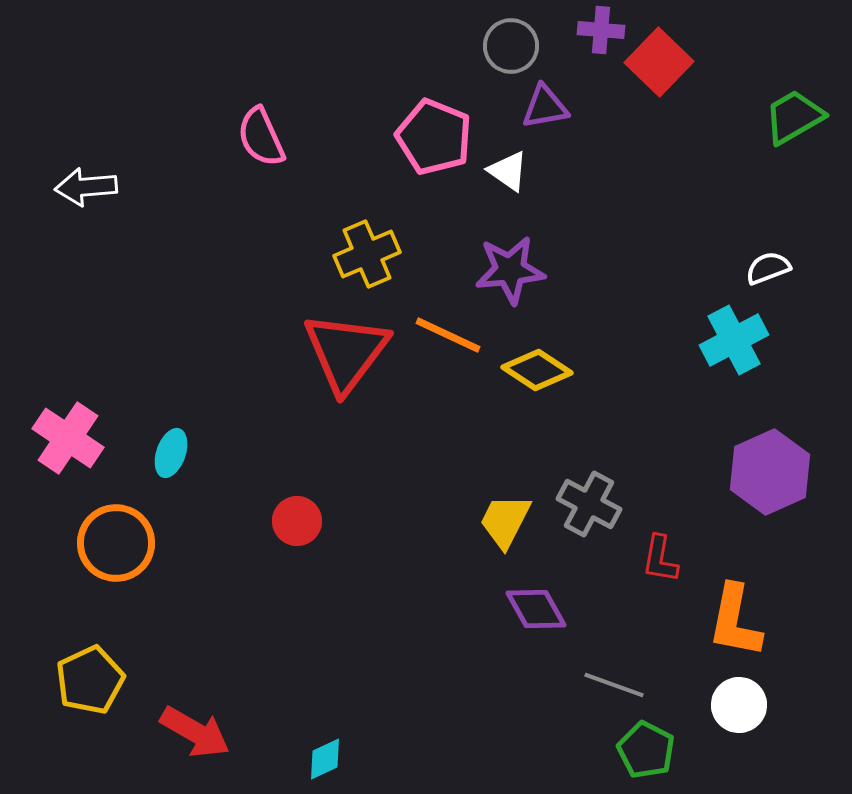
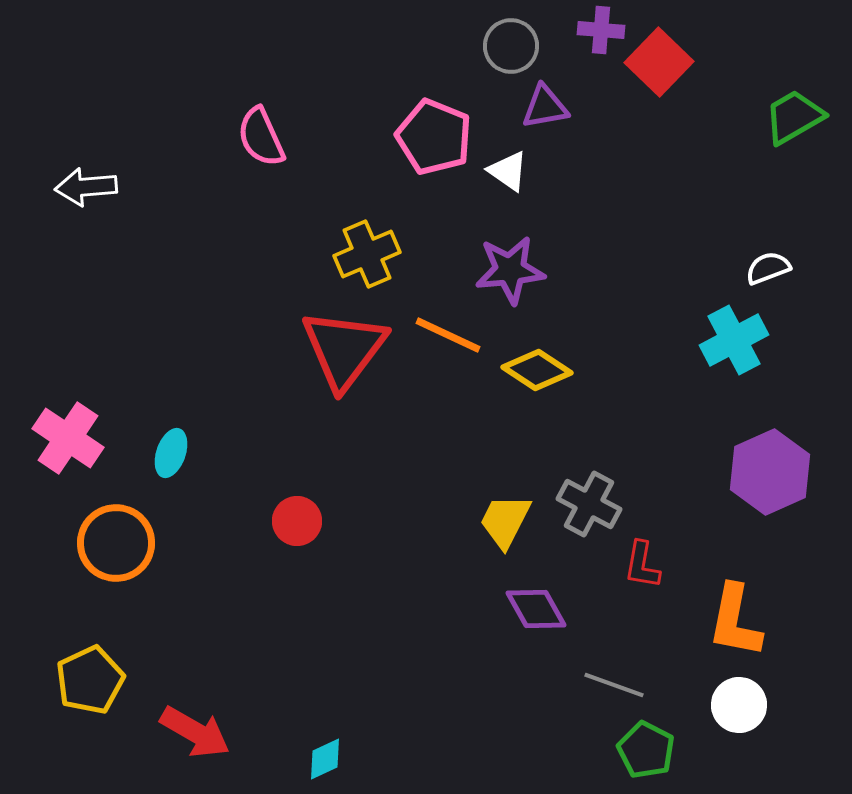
red triangle: moved 2 px left, 3 px up
red L-shape: moved 18 px left, 6 px down
